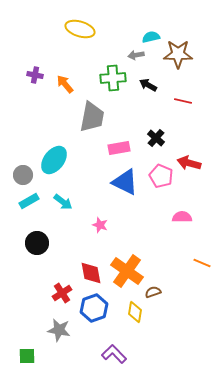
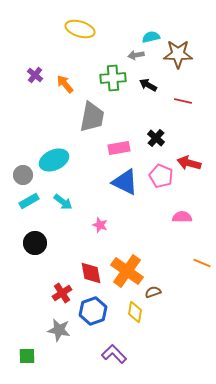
purple cross: rotated 28 degrees clockwise
cyan ellipse: rotated 28 degrees clockwise
black circle: moved 2 px left
blue hexagon: moved 1 px left, 3 px down
